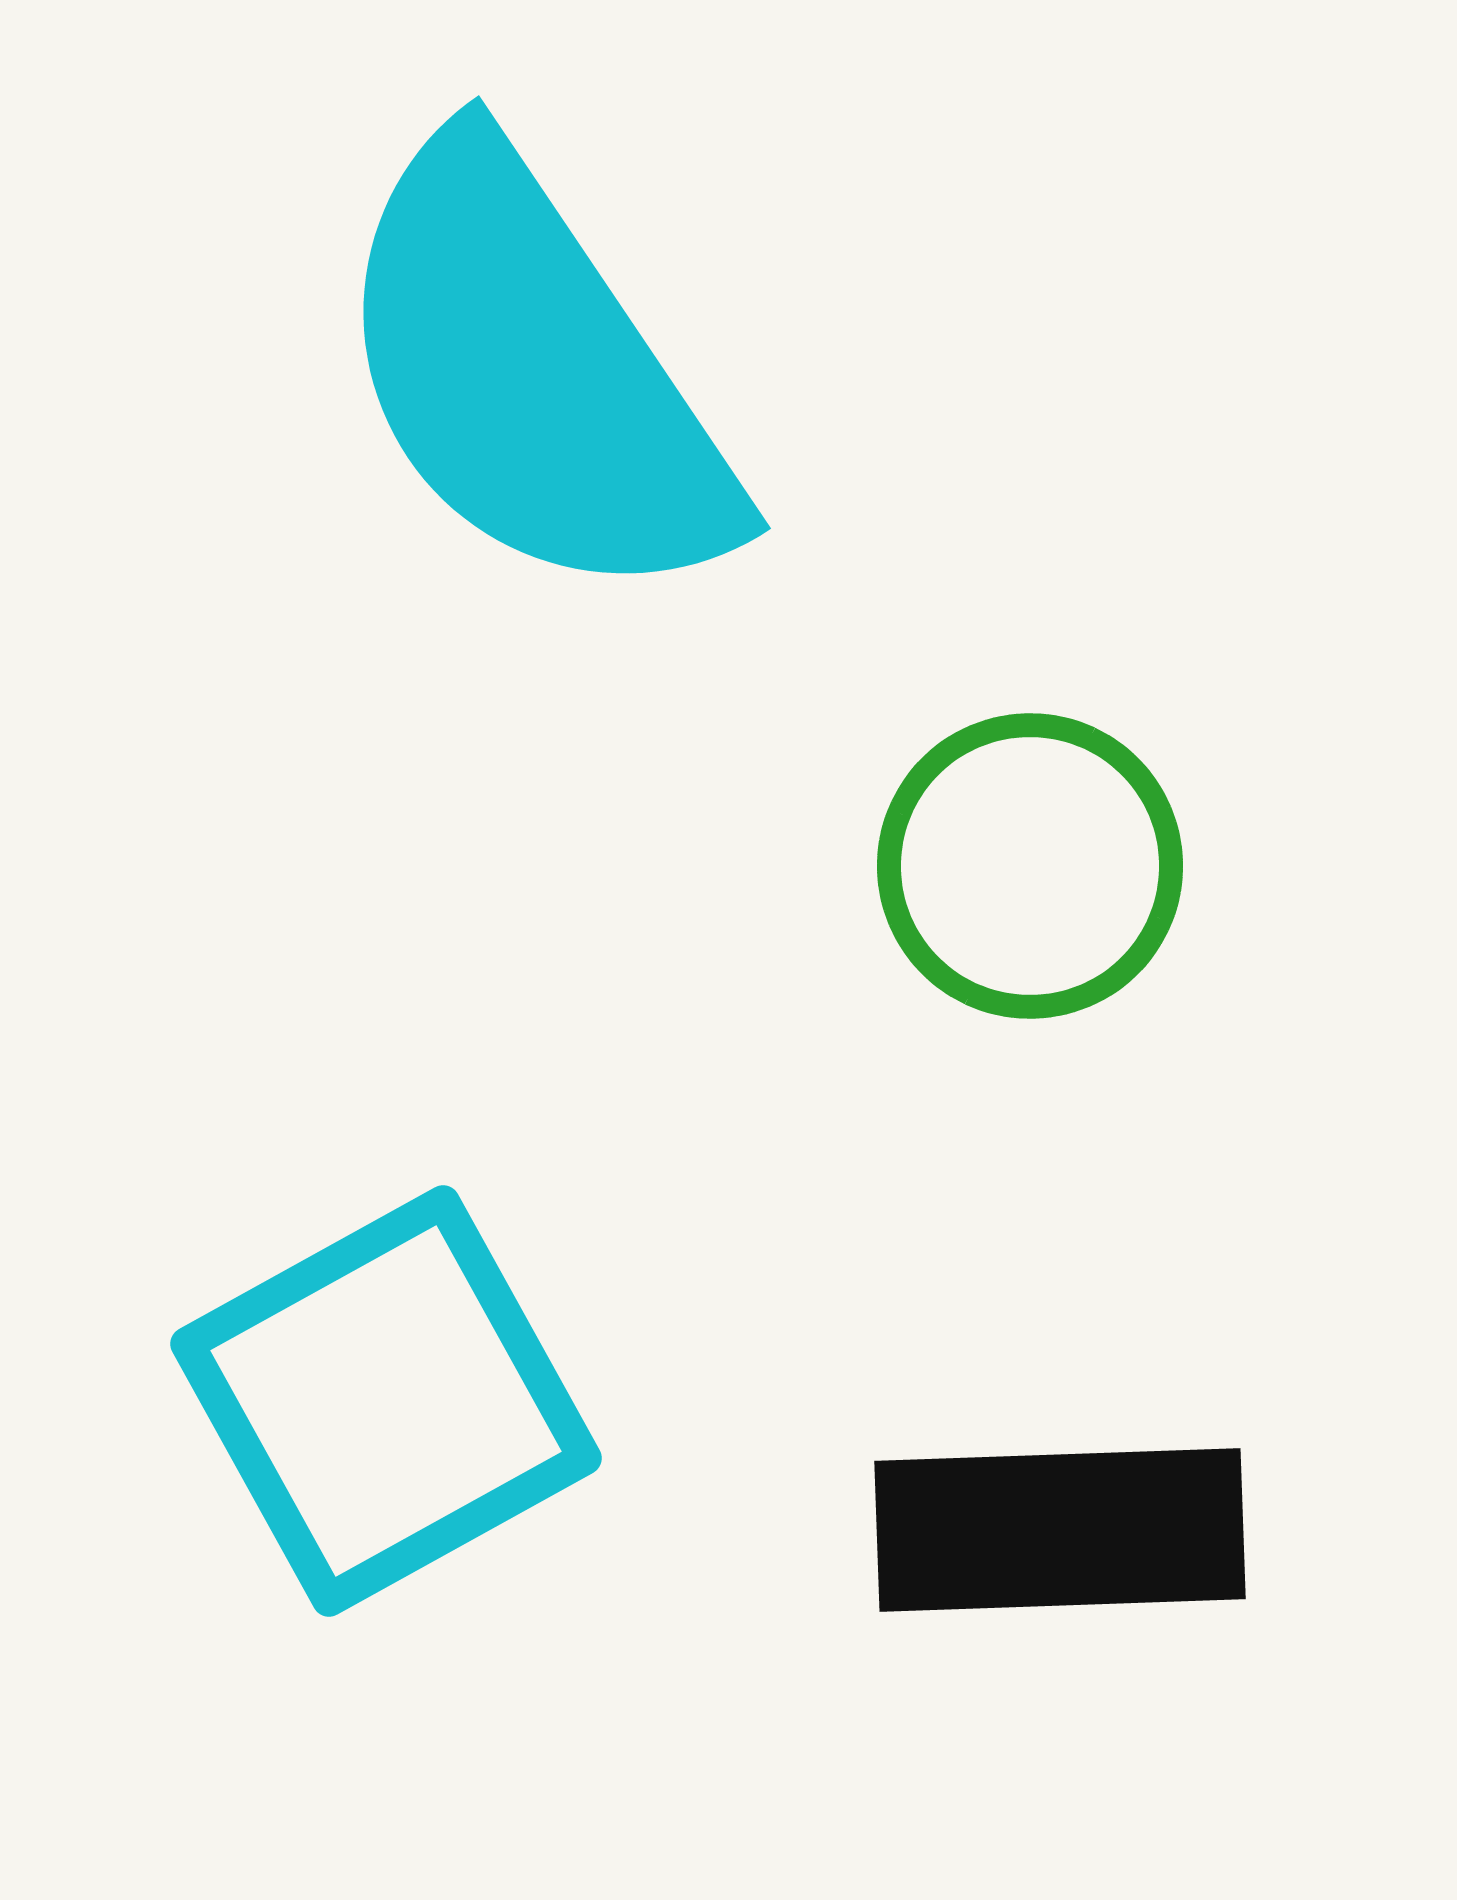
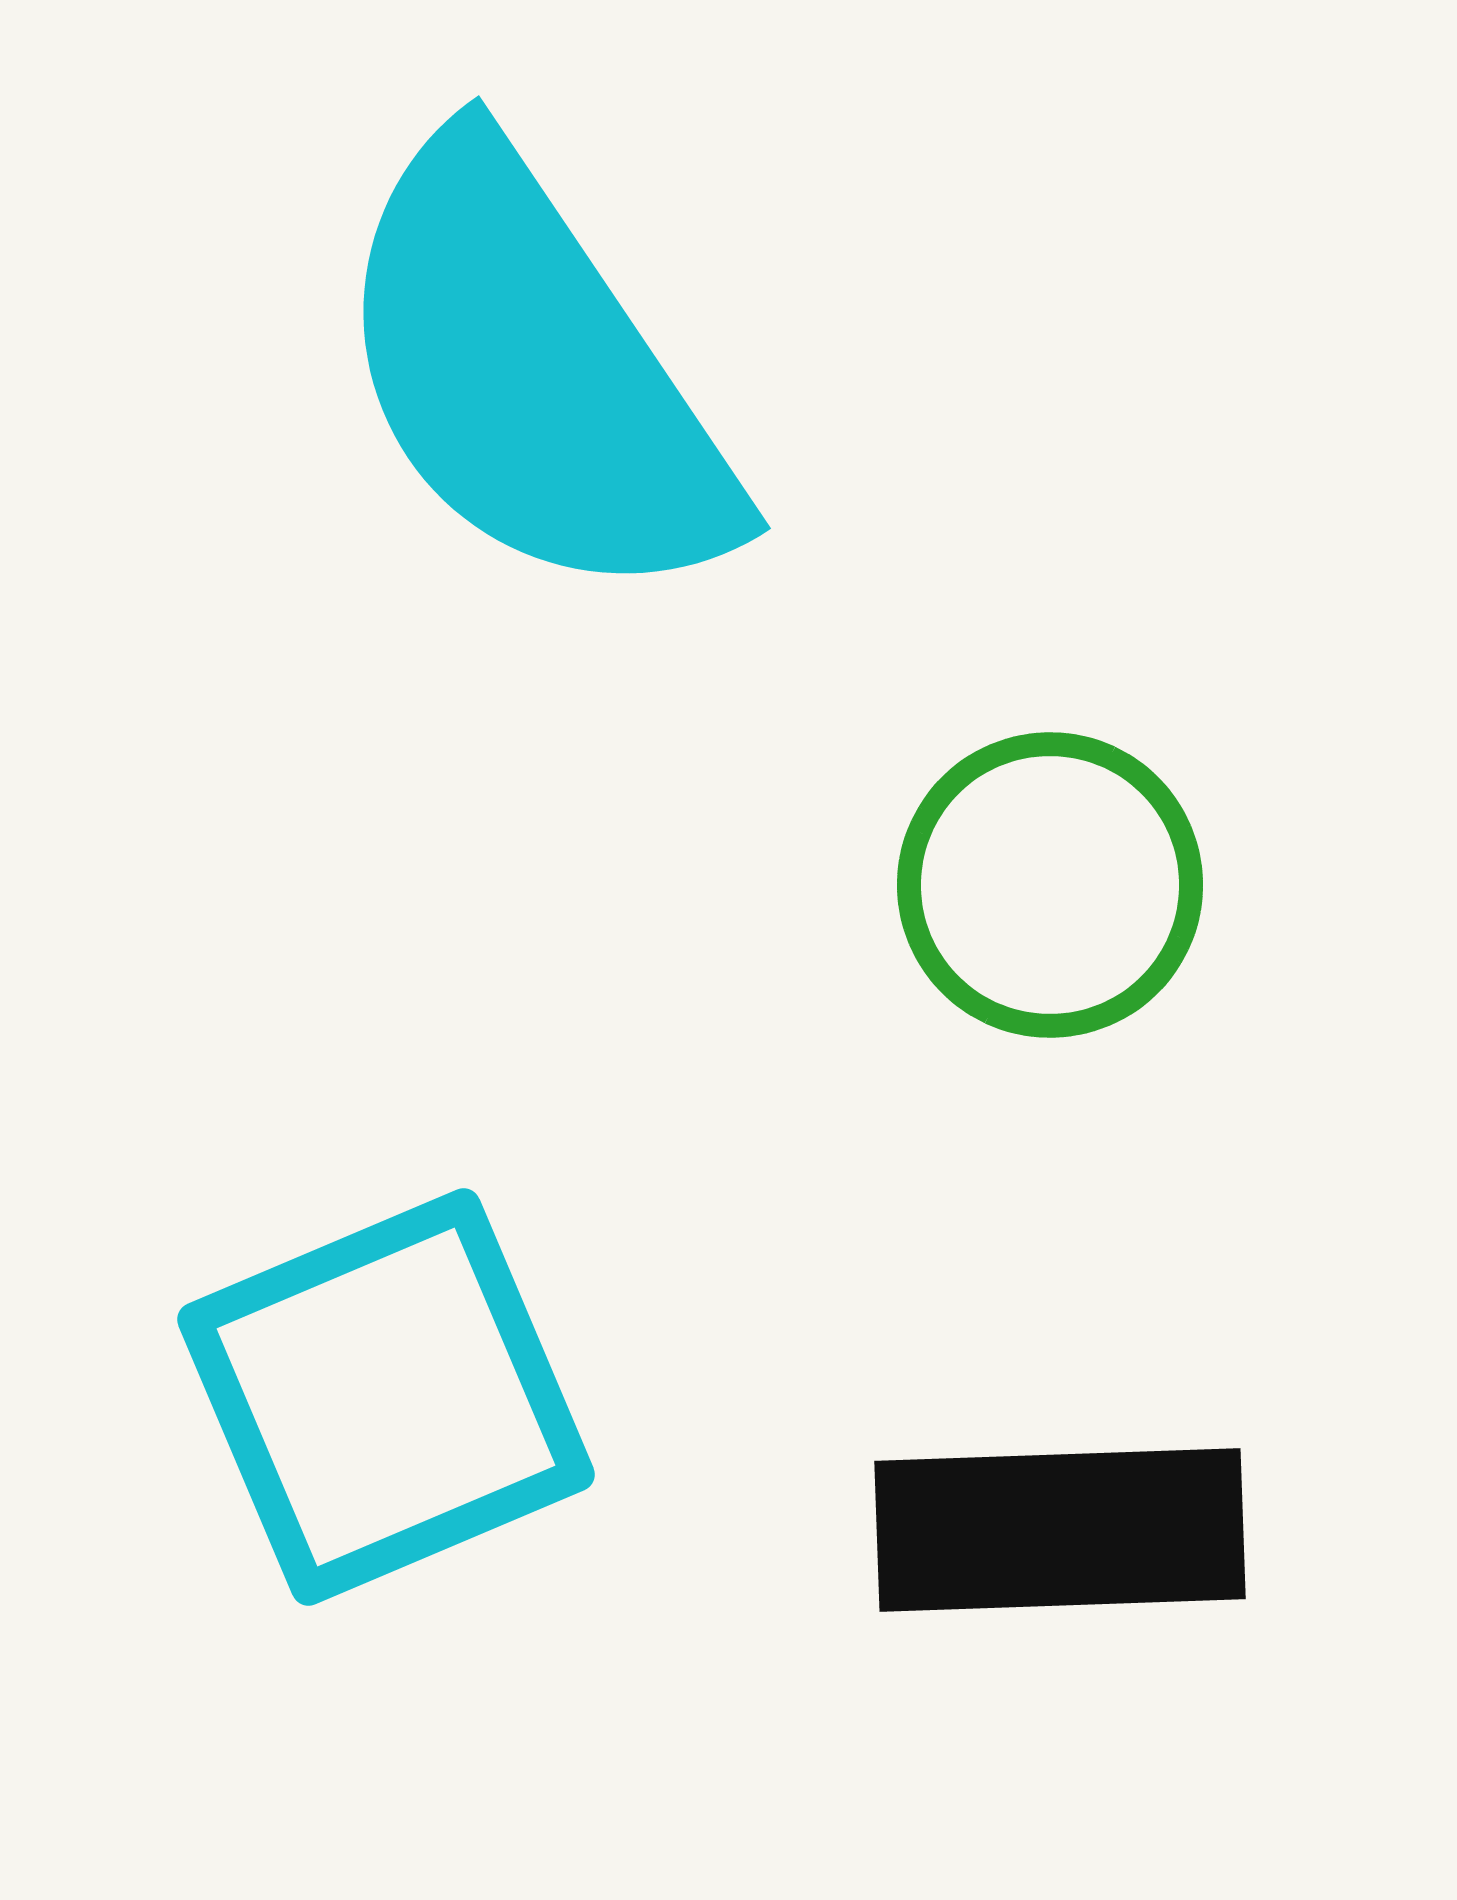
green circle: moved 20 px right, 19 px down
cyan square: moved 4 px up; rotated 6 degrees clockwise
